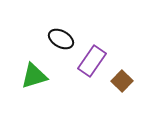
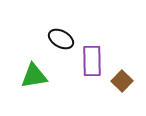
purple rectangle: rotated 36 degrees counterclockwise
green triangle: rotated 8 degrees clockwise
